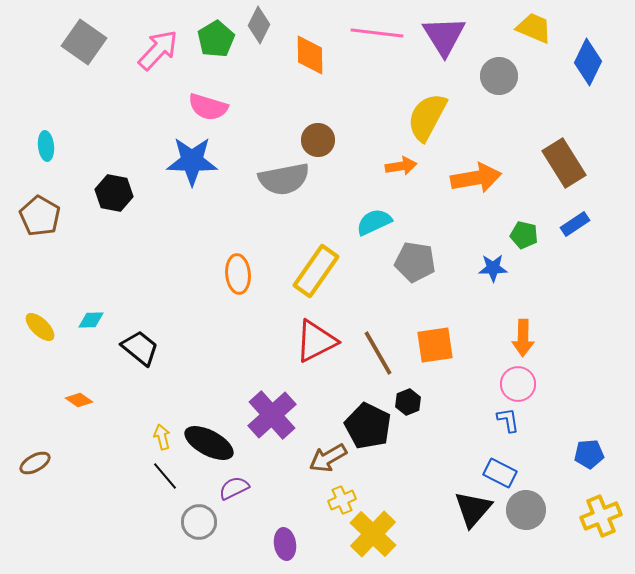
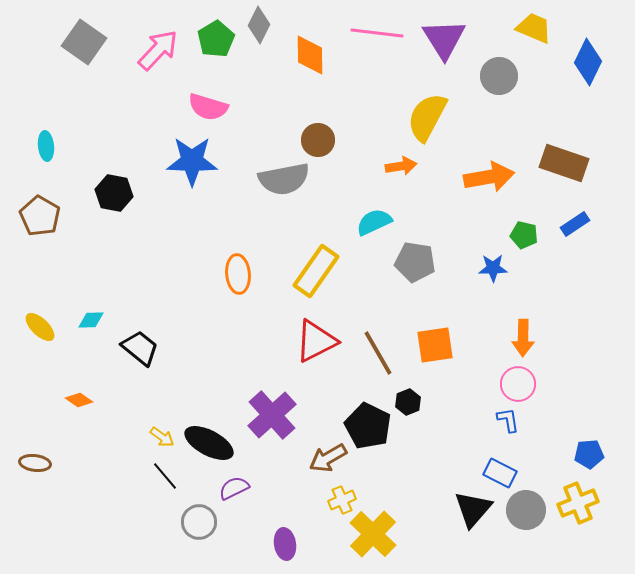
purple triangle at (444, 36): moved 3 px down
brown rectangle at (564, 163): rotated 39 degrees counterclockwise
orange arrow at (476, 178): moved 13 px right, 1 px up
yellow arrow at (162, 437): rotated 140 degrees clockwise
brown ellipse at (35, 463): rotated 36 degrees clockwise
yellow cross at (601, 516): moved 23 px left, 13 px up
